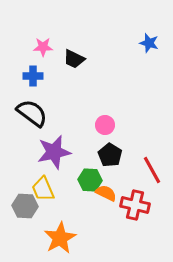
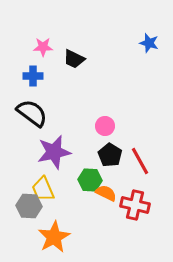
pink circle: moved 1 px down
red line: moved 12 px left, 9 px up
gray hexagon: moved 4 px right
orange star: moved 6 px left, 1 px up
